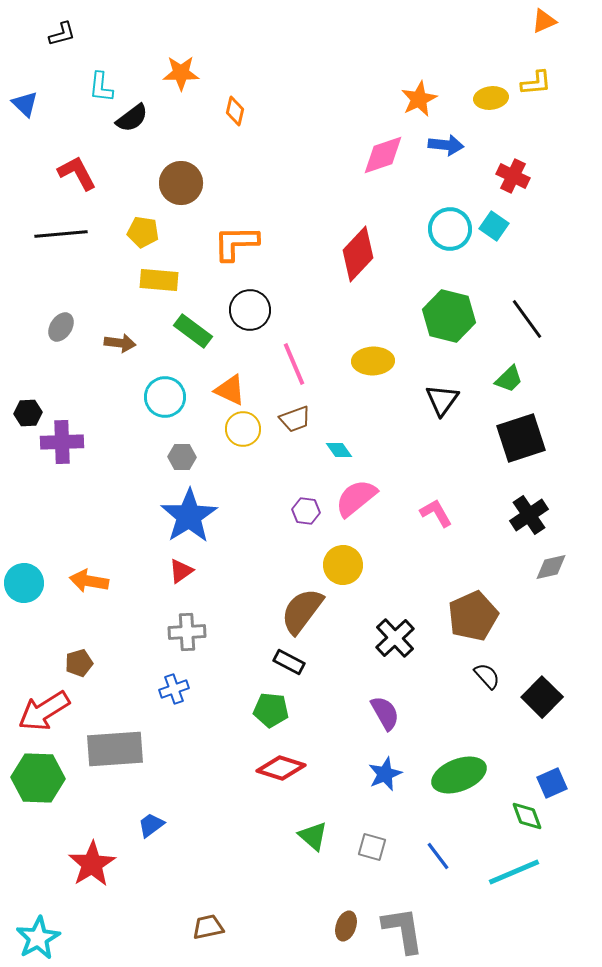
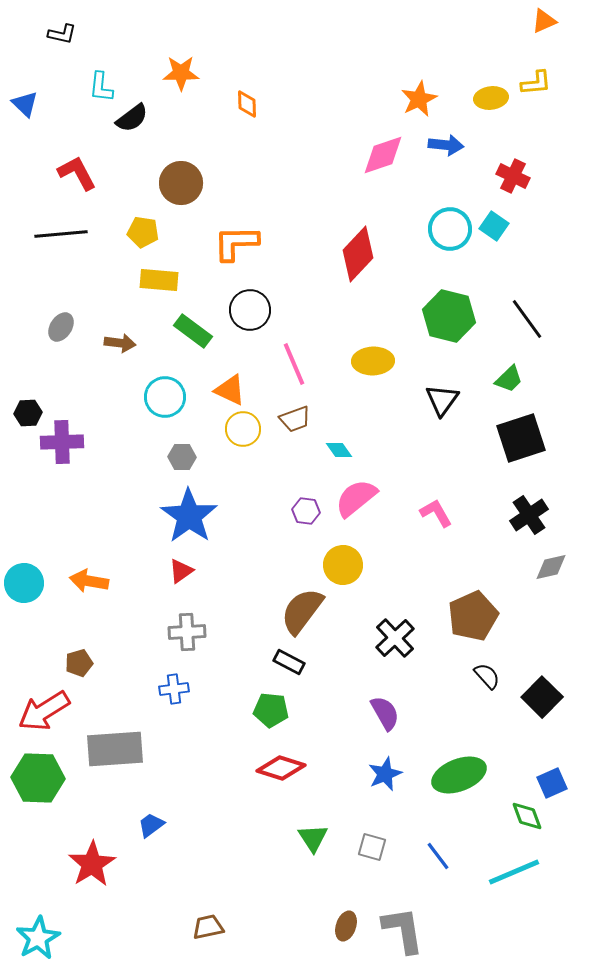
black L-shape at (62, 34): rotated 28 degrees clockwise
orange diamond at (235, 111): moved 12 px right, 7 px up; rotated 16 degrees counterclockwise
blue star at (189, 516): rotated 4 degrees counterclockwise
blue cross at (174, 689): rotated 12 degrees clockwise
green triangle at (313, 836): moved 2 px down; rotated 16 degrees clockwise
